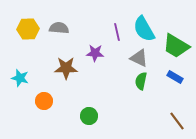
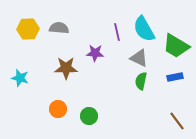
blue rectangle: rotated 42 degrees counterclockwise
orange circle: moved 14 px right, 8 px down
